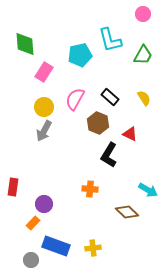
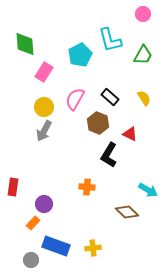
cyan pentagon: rotated 15 degrees counterclockwise
orange cross: moved 3 px left, 2 px up
